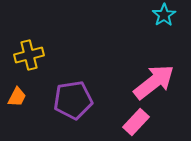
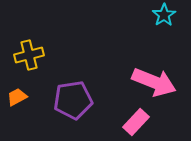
pink arrow: rotated 60 degrees clockwise
orange trapezoid: rotated 145 degrees counterclockwise
